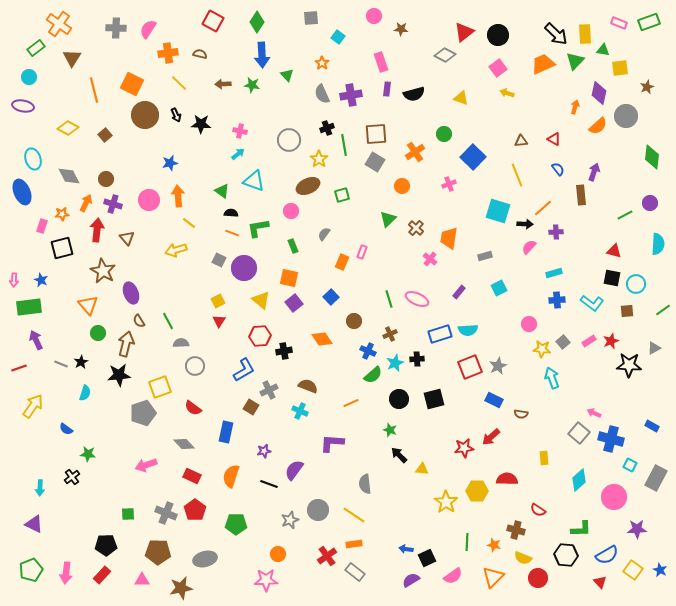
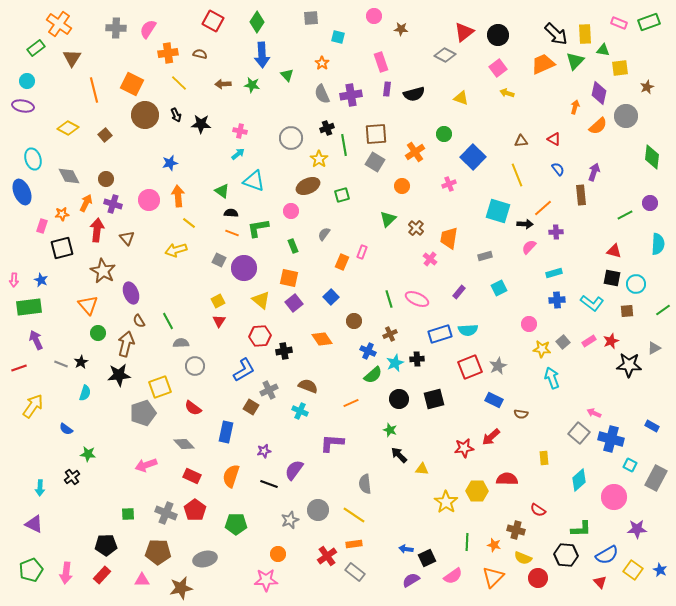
cyan square at (338, 37): rotated 24 degrees counterclockwise
cyan circle at (29, 77): moved 2 px left, 4 px down
gray circle at (289, 140): moved 2 px right, 2 px up
